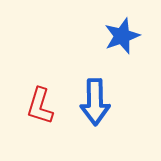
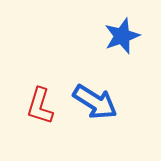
blue arrow: rotated 57 degrees counterclockwise
